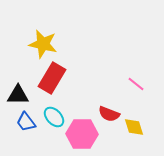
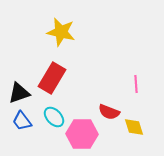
yellow star: moved 18 px right, 12 px up
pink line: rotated 48 degrees clockwise
black triangle: moved 1 px right, 2 px up; rotated 20 degrees counterclockwise
red semicircle: moved 2 px up
blue trapezoid: moved 4 px left, 1 px up
